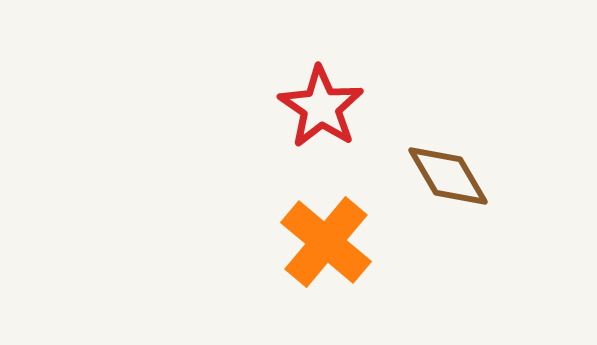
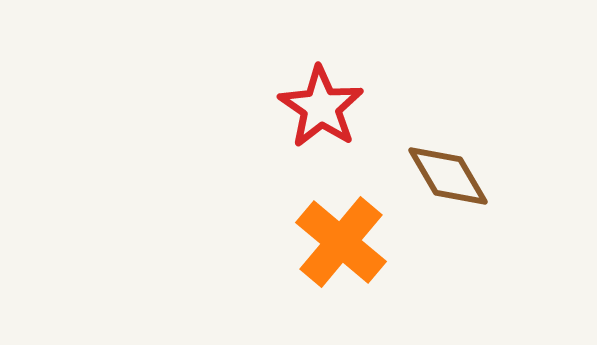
orange cross: moved 15 px right
